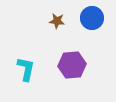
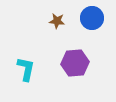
purple hexagon: moved 3 px right, 2 px up
